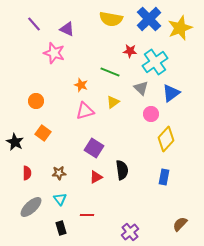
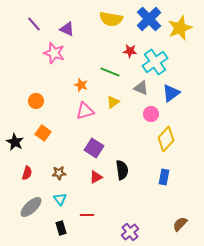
gray triangle: rotated 21 degrees counterclockwise
red semicircle: rotated 16 degrees clockwise
